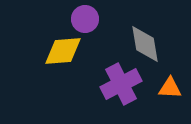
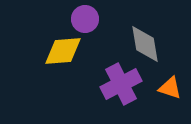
orange triangle: rotated 15 degrees clockwise
